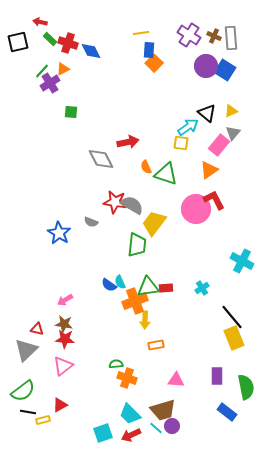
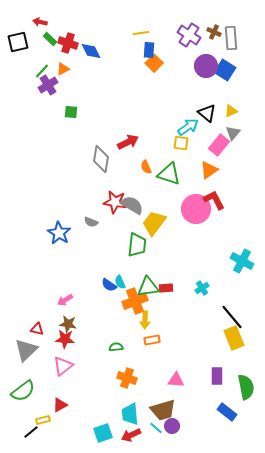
brown cross at (214, 36): moved 4 px up
purple cross at (50, 83): moved 2 px left, 2 px down
red arrow at (128, 142): rotated 15 degrees counterclockwise
gray diamond at (101, 159): rotated 36 degrees clockwise
green triangle at (166, 174): moved 3 px right
brown star at (64, 324): moved 4 px right
orange rectangle at (156, 345): moved 4 px left, 5 px up
green semicircle at (116, 364): moved 17 px up
black line at (28, 412): moved 3 px right, 20 px down; rotated 49 degrees counterclockwise
cyan trapezoid at (130, 414): rotated 40 degrees clockwise
